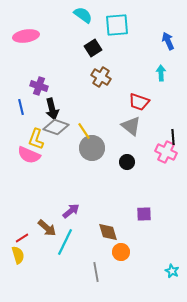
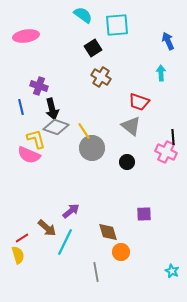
yellow L-shape: rotated 145 degrees clockwise
